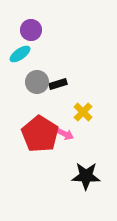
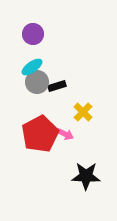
purple circle: moved 2 px right, 4 px down
cyan ellipse: moved 12 px right, 13 px down
black rectangle: moved 1 px left, 2 px down
red pentagon: rotated 12 degrees clockwise
